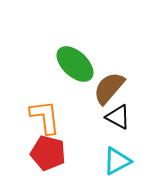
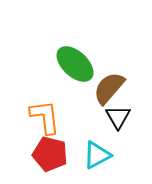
black triangle: rotated 32 degrees clockwise
red pentagon: moved 2 px right, 1 px down
cyan triangle: moved 20 px left, 6 px up
